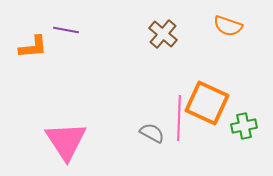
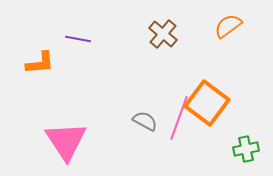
orange semicircle: rotated 124 degrees clockwise
purple line: moved 12 px right, 9 px down
orange L-shape: moved 7 px right, 16 px down
orange square: rotated 12 degrees clockwise
pink line: rotated 18 degrees clockwise
green cross: moved 2 px right, 23 px down
gray semicircle: moved 7 px left, 12 px up
